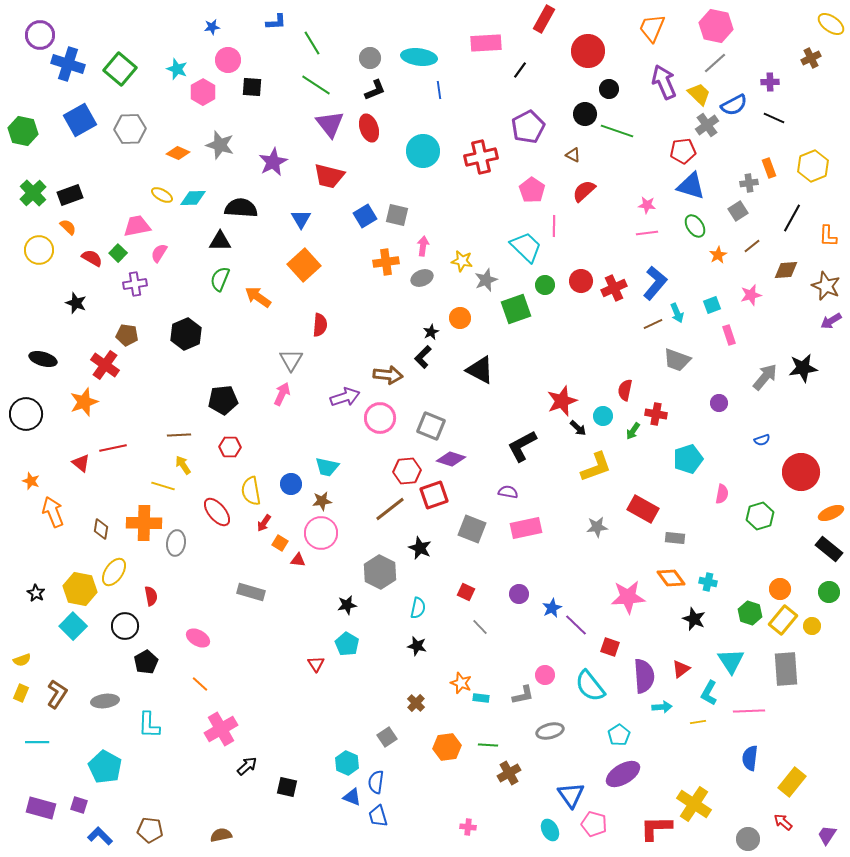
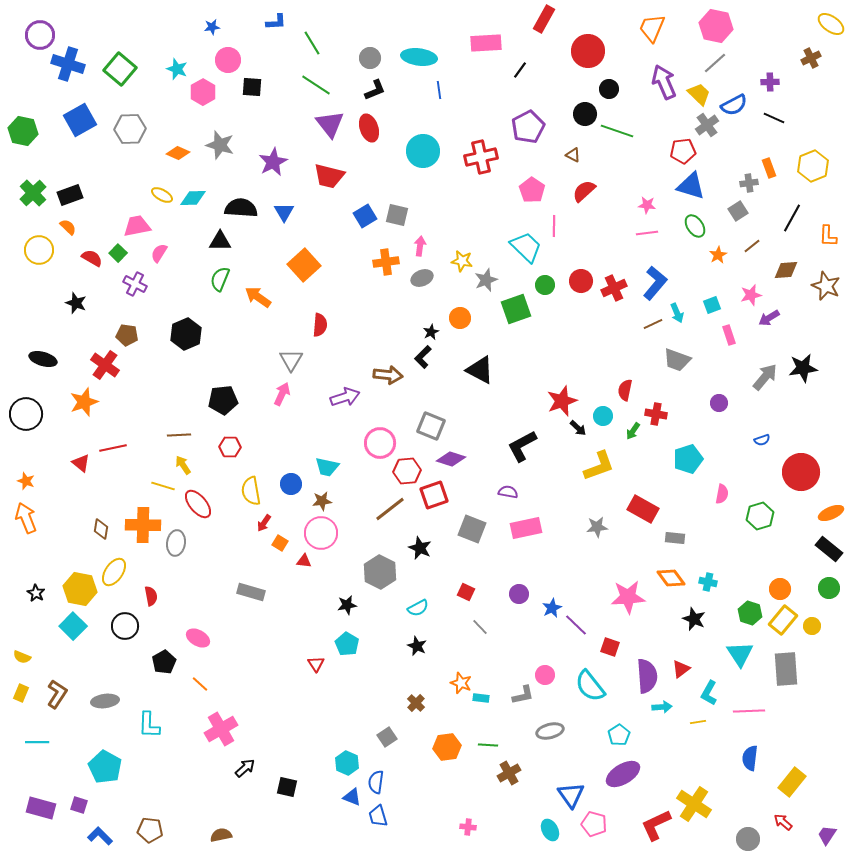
blue triangle at (301, 219): moved 17 px left, 7 px up
pink arrow at (423, 246): moved 3 px left
purple cross at (135, 284): rotated 35 degrees clockwise
purple arrow at (831, 321): moved 62 px left, 3 px up
pink circle at (380, 418): moved 25 px down
yellow L-shape at (596, 467): moved 3 px right, 1 px up
orange star at (31, 481): moved 5 px left
orange arrow at (53, 512): moved 27 px left, 6 px down
red ellipse at (217, 512): moved 19 px left, 8 px up
orange cross at (144, 523): moved 1 px left, 2 px down
red triangle at (298, 560): moved 6 px right, 1 px down
green circle at (829, 592): moved 4 px up
cyan semicircle at (418, 608): rotated 50 degrees clockwise
black star at (417, 646): rotated 12 degrees clockwise
yellow semicircle at (22, 660): moved 3 px up; rotated 42 degrees clockwise
cyan triangle at (731, 661): moved 9 px right, 7 px up
black pentagon at (146, 662): moved 18 px right
purple semicircle at (644, 676): moved 3 px right
black arrow at (247, 766): moved 2 px left, 2 px down
red L-shape at (656, 828): moved 3 px up; rotated 24 degrees counterclockwise
